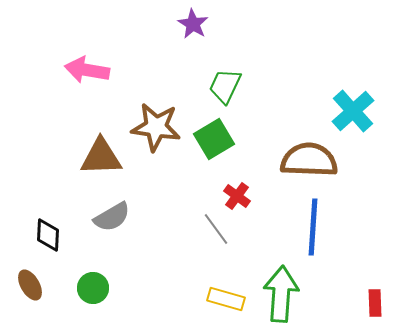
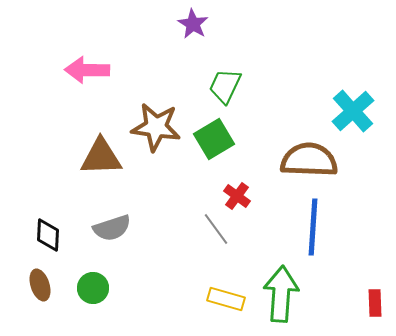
pink arrow: rotated 9 degrees counterclockwise
gray semicircle: moved 11 px down; rotated 12 degrees clockwise
brown ellipse: moved 10 px right; rotated 12 degrees clockwise
